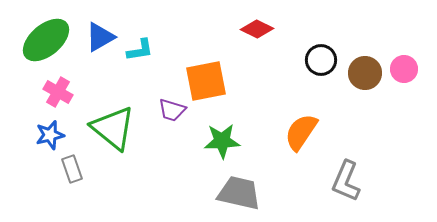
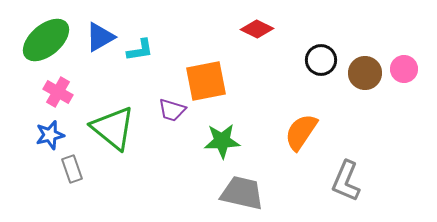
gray trapezoid: moved 3 px right
